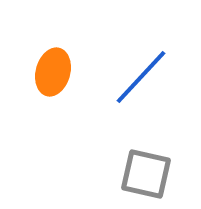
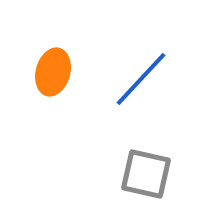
blue line: moved 2 px down
